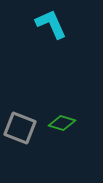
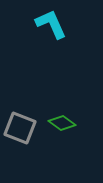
green diamond: rotated 20 degrees clockwise
